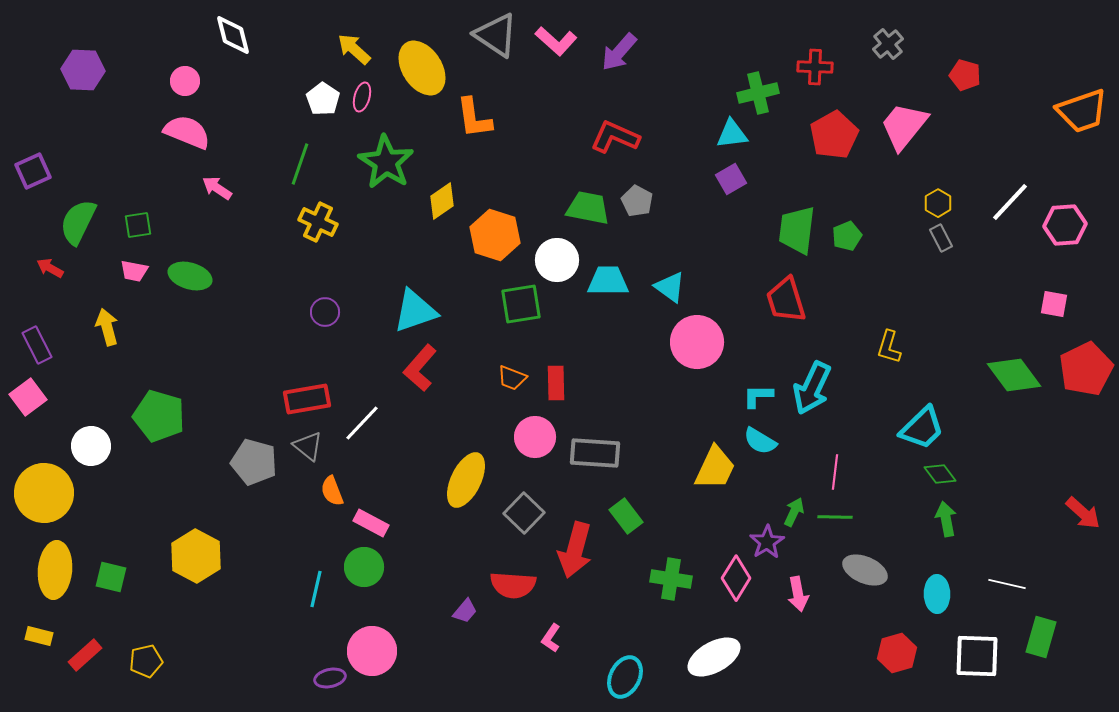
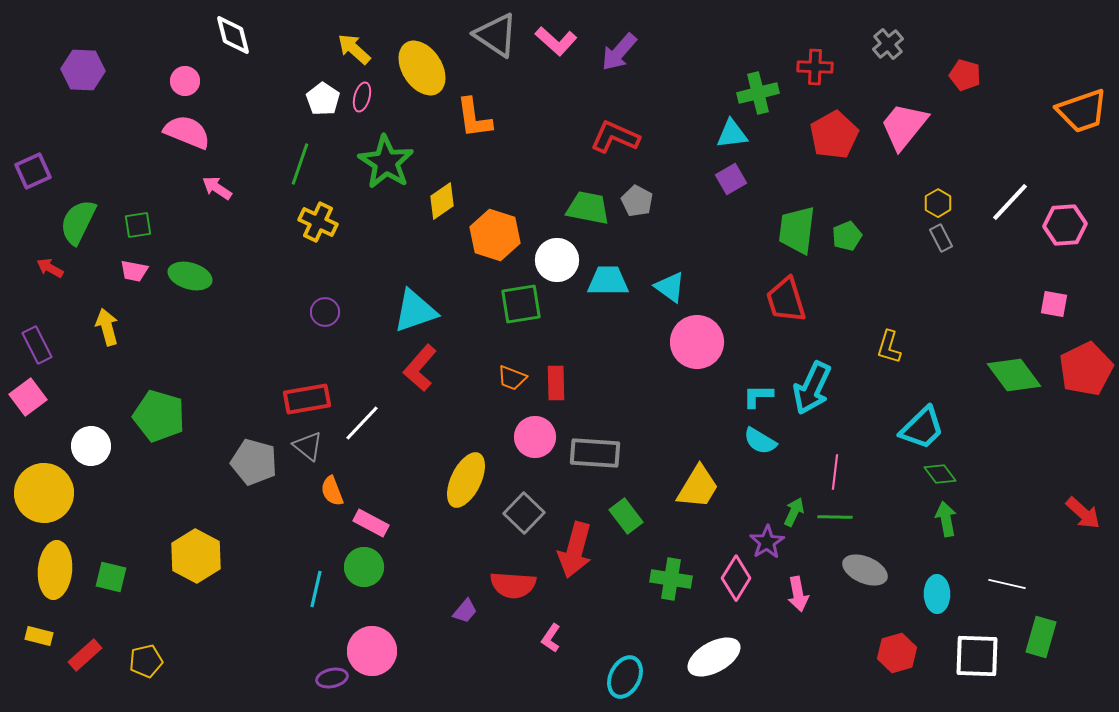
yellow trapezoid at (715, 468): moved 17 px left, 19 px down; rotated 6 degrees clockwise
purple ellipse at (330, 678): moved 2 px right
